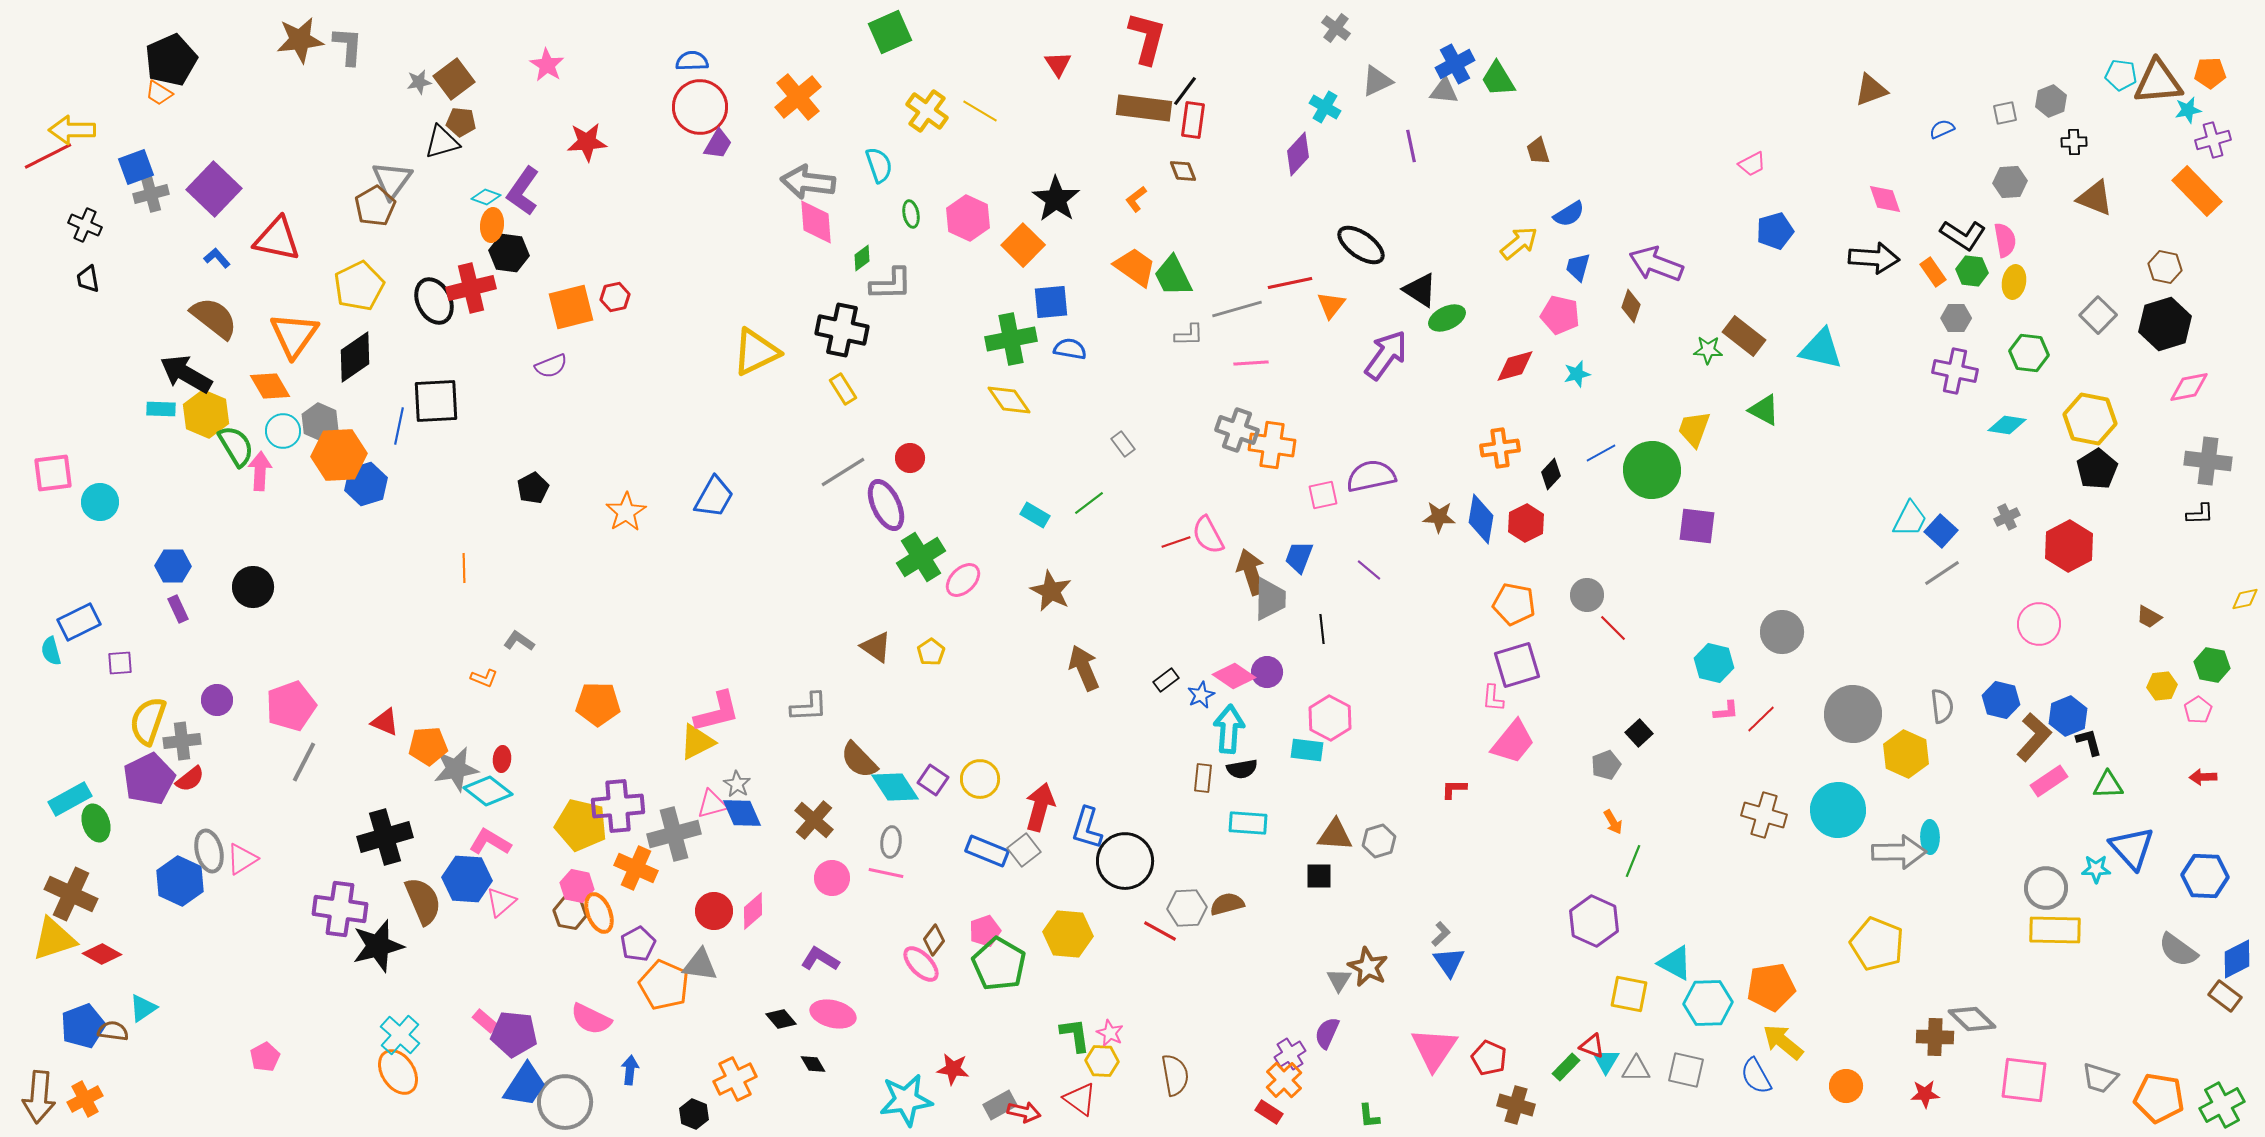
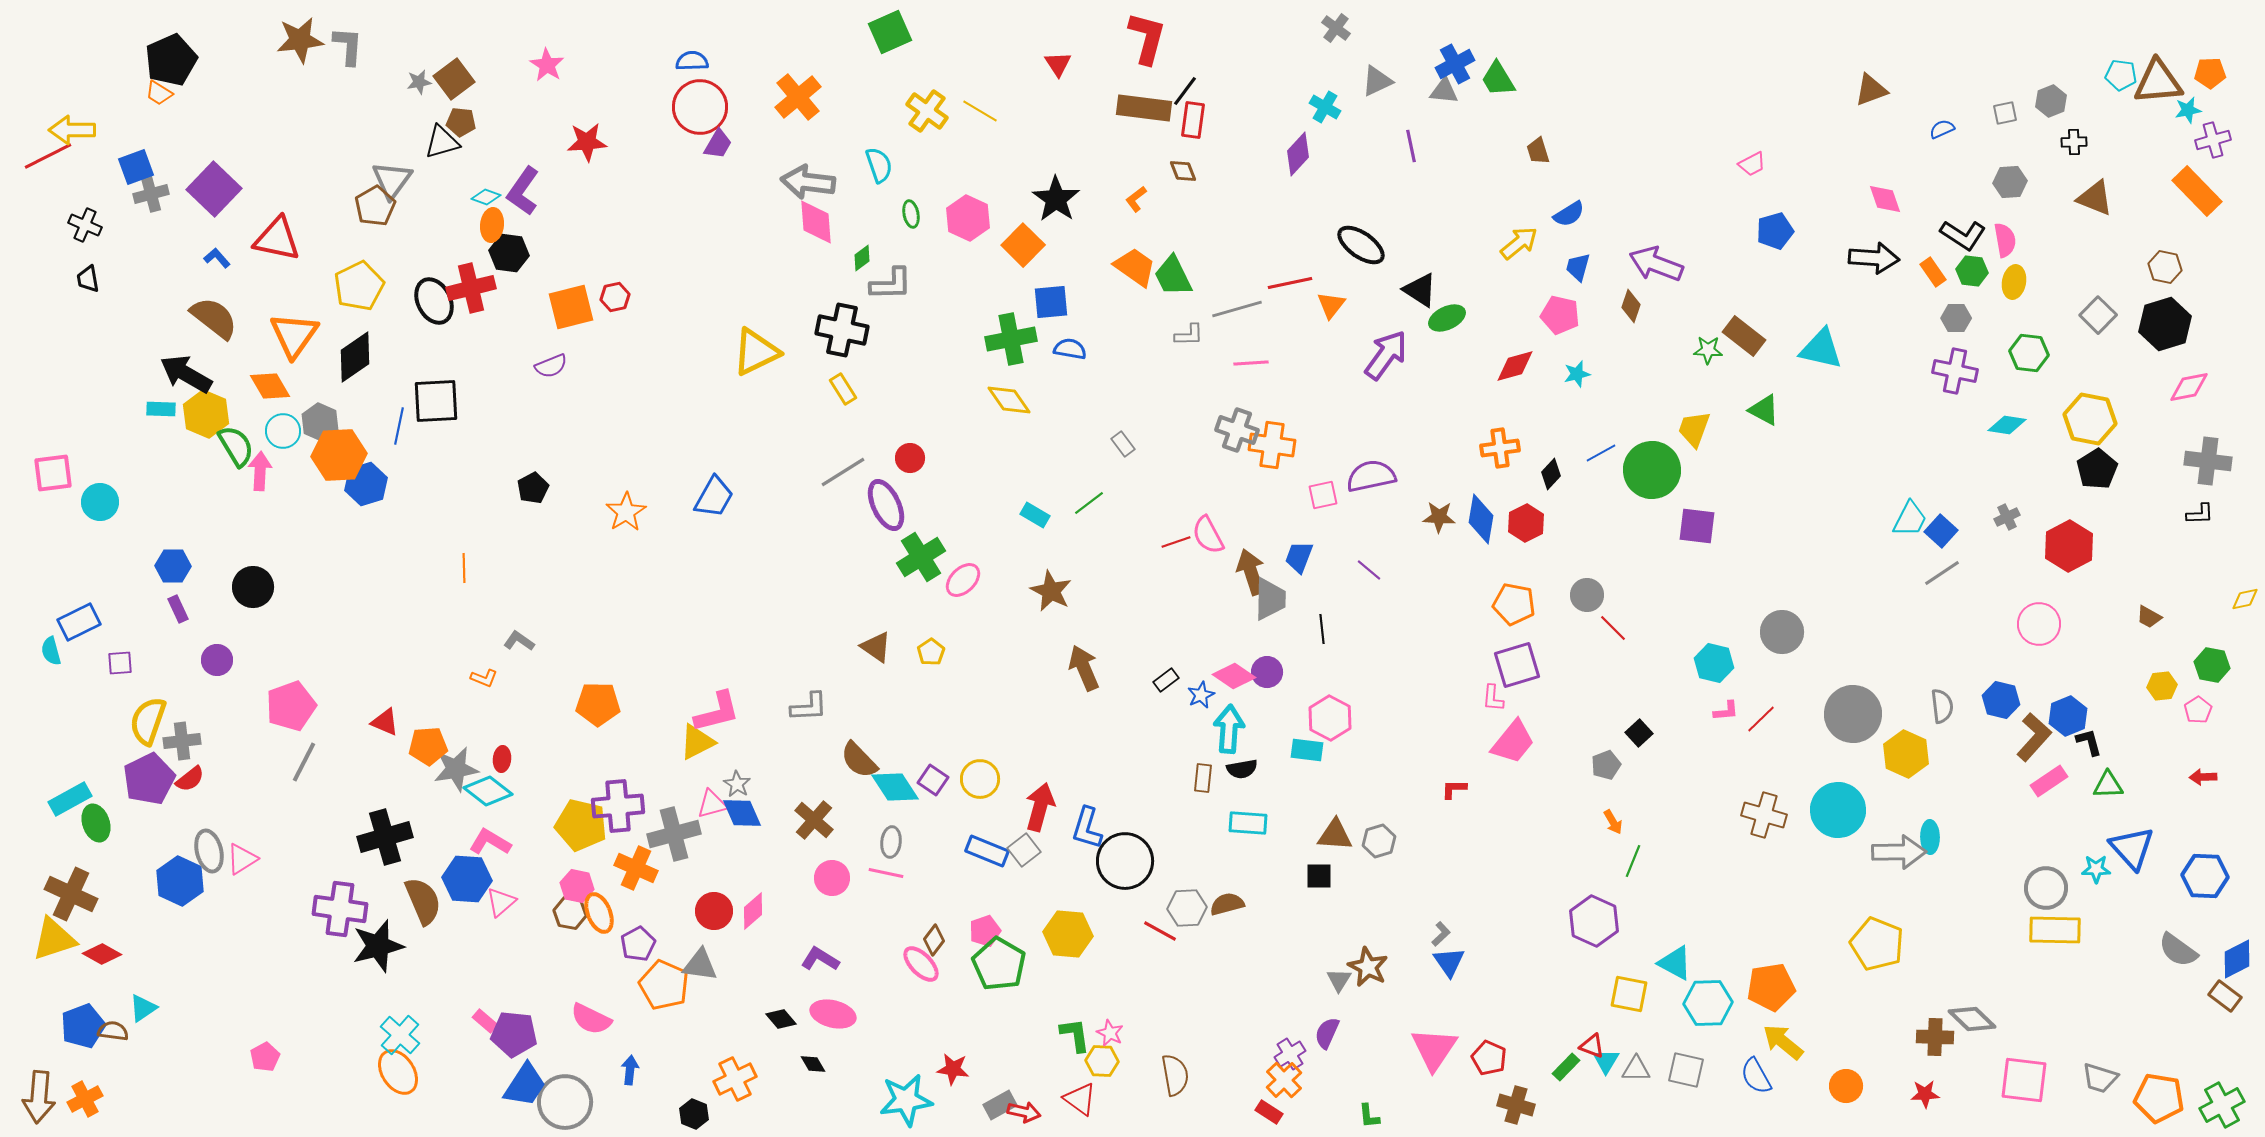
purple circle at (217, 700): moved 40 px up
